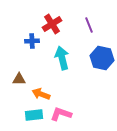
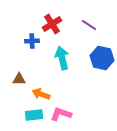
purple line: rotated 35 degrees counterclockwise
